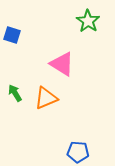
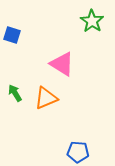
green star: moved 4 px right
